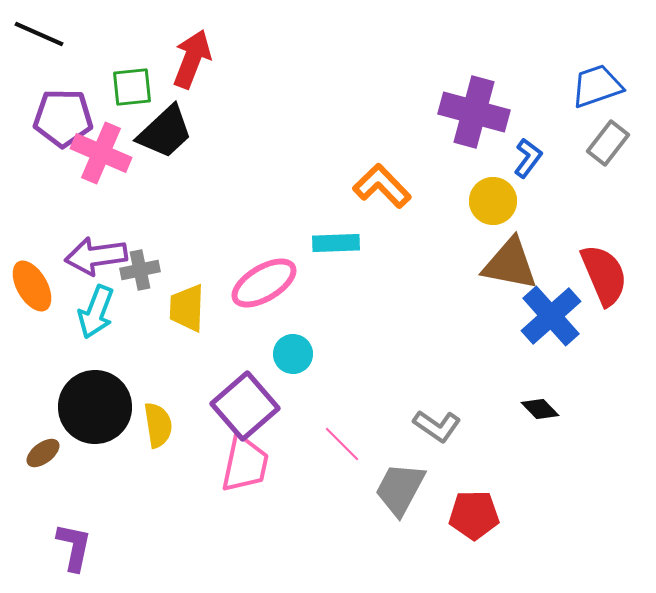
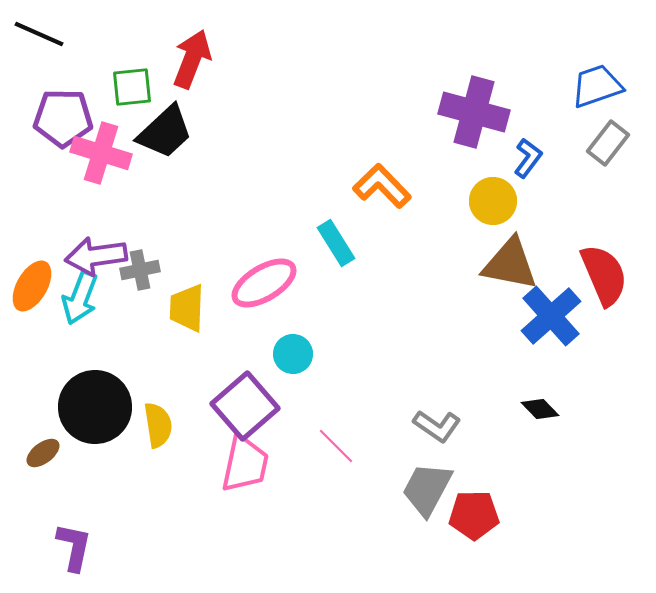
pink cross: rotated 6 degrees counterclockwise
cyan rectangle: rotated 60 degrees clockwise
orange ellipse: rotated 60 degrees clockwise
cyan arrow: moved 16 px left, 14 px up
pink line: moved 6 px left, 2 px down
gray trapezoid: moved 27 px right
